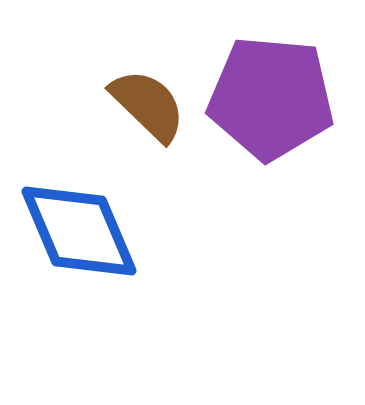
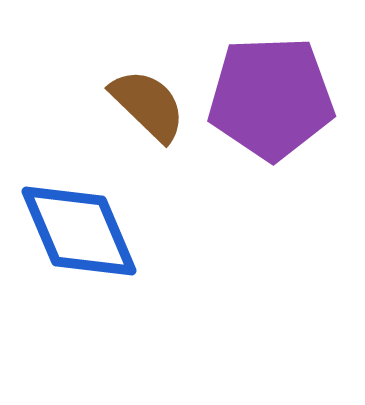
purple pentagon: rotated 7 degrees counterclockwise
